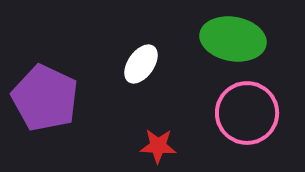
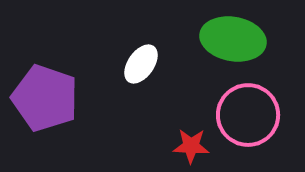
purple pentagon: rotated 6 degrees counterclockwise
pink circle: moved 1 px right, 2 px down
red star: moved 33 px right
